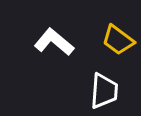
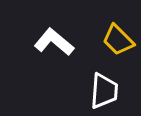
yellow trapezoid: rotated 8 degrees clockwise
